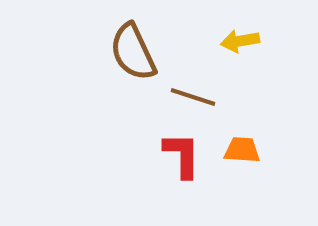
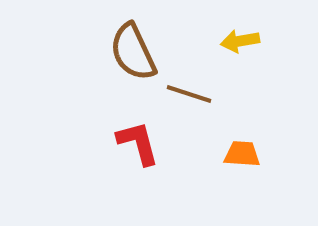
brown line: moved 4 px left, 3 px up
orange trapezoid: moved 4 px down
red L-shape: moved 44 px left, 12 px up; rotated 15 degrees counterclockwise
